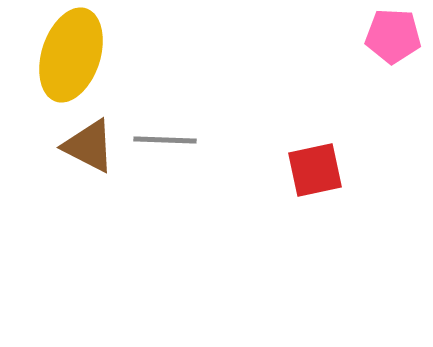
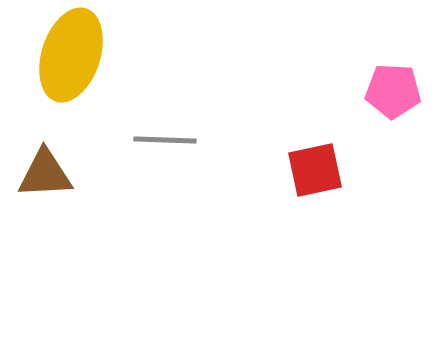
pink pentagon: moved 55 px down
brown triangle: moved 44 px left, 28 px down; rotated 30 degrees counterclockwise
